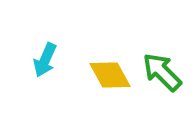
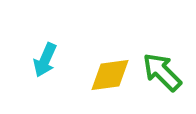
yellow diamond: rotated 69 degrees counterclockwise
